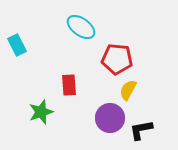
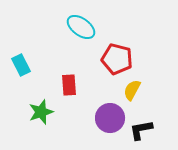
cyan rectangle: moved 4 px right, 20 px down
red pentagon: rotated 8 degrees clockwise
yellow semicircle: moved 4 px right
